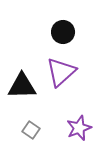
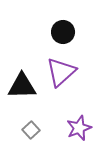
gray square: rotated 12 degrees clockwise
